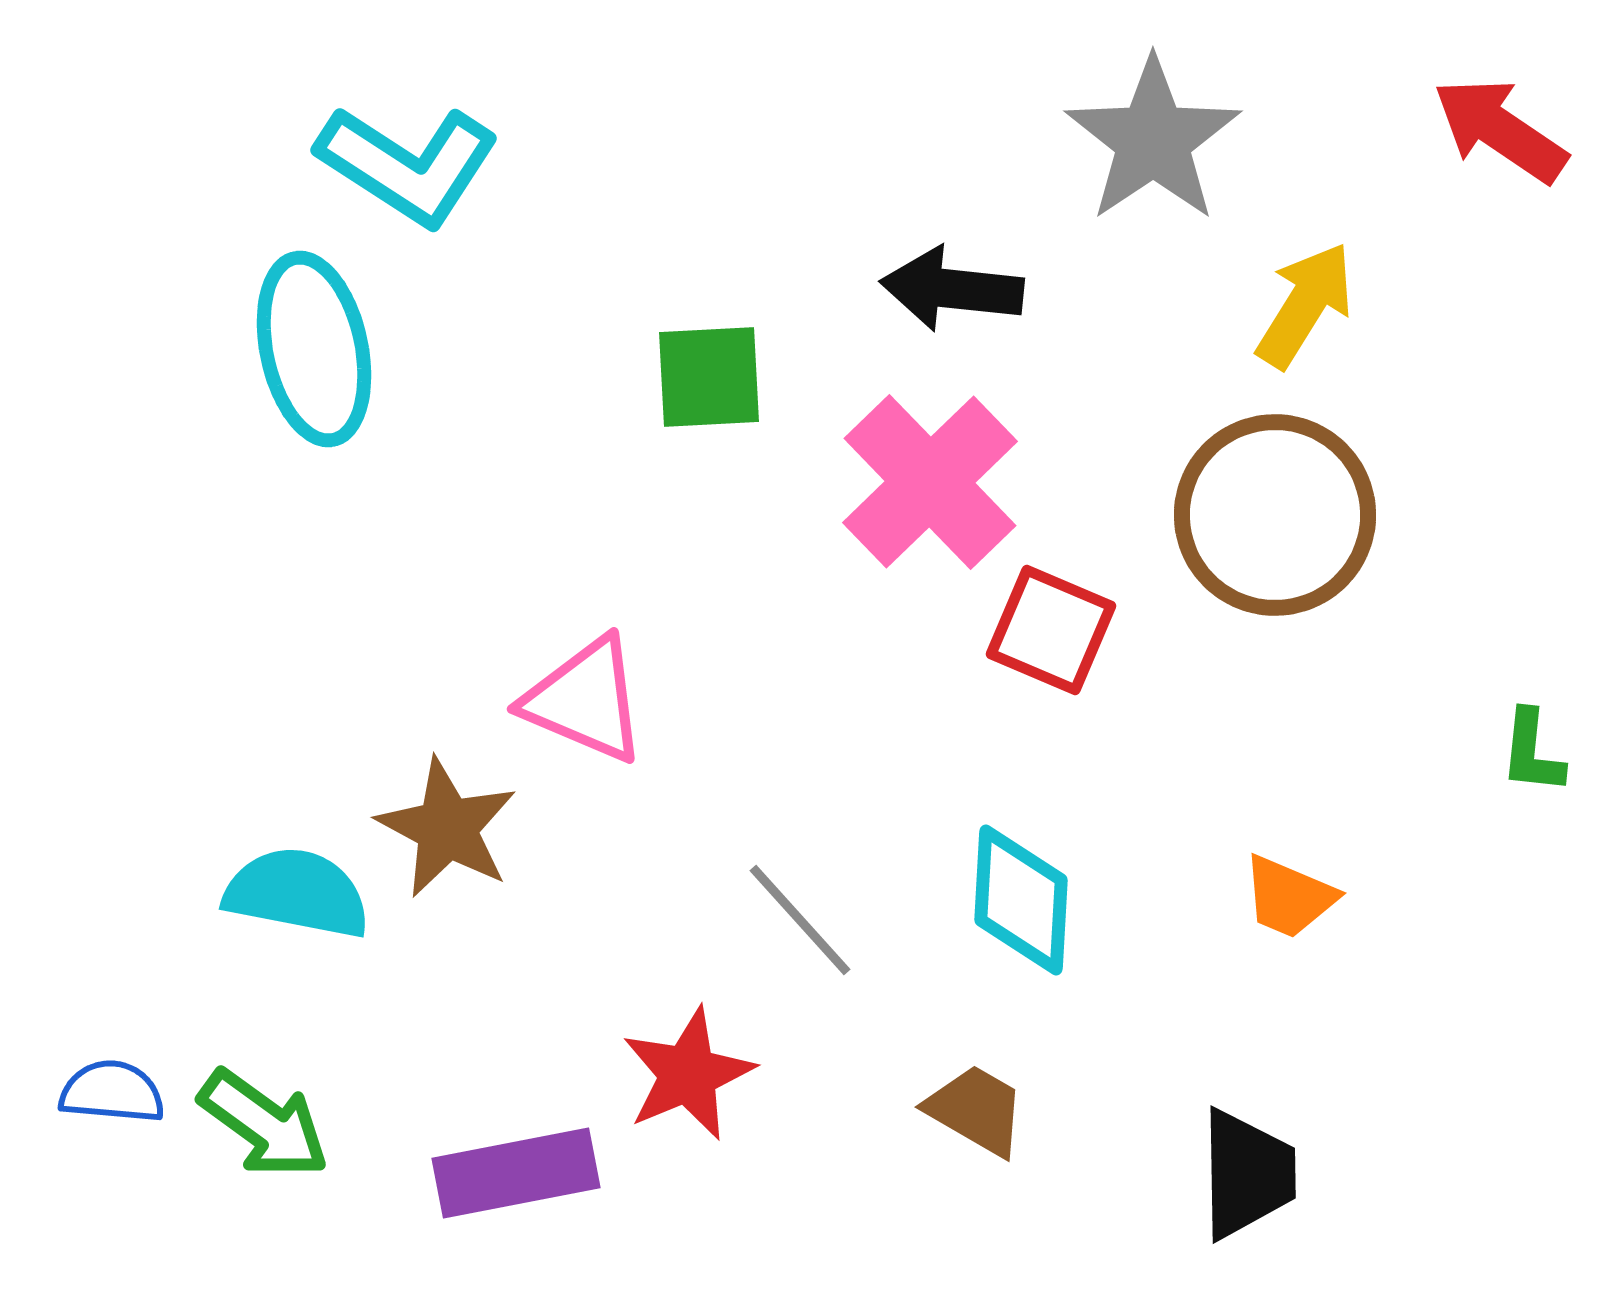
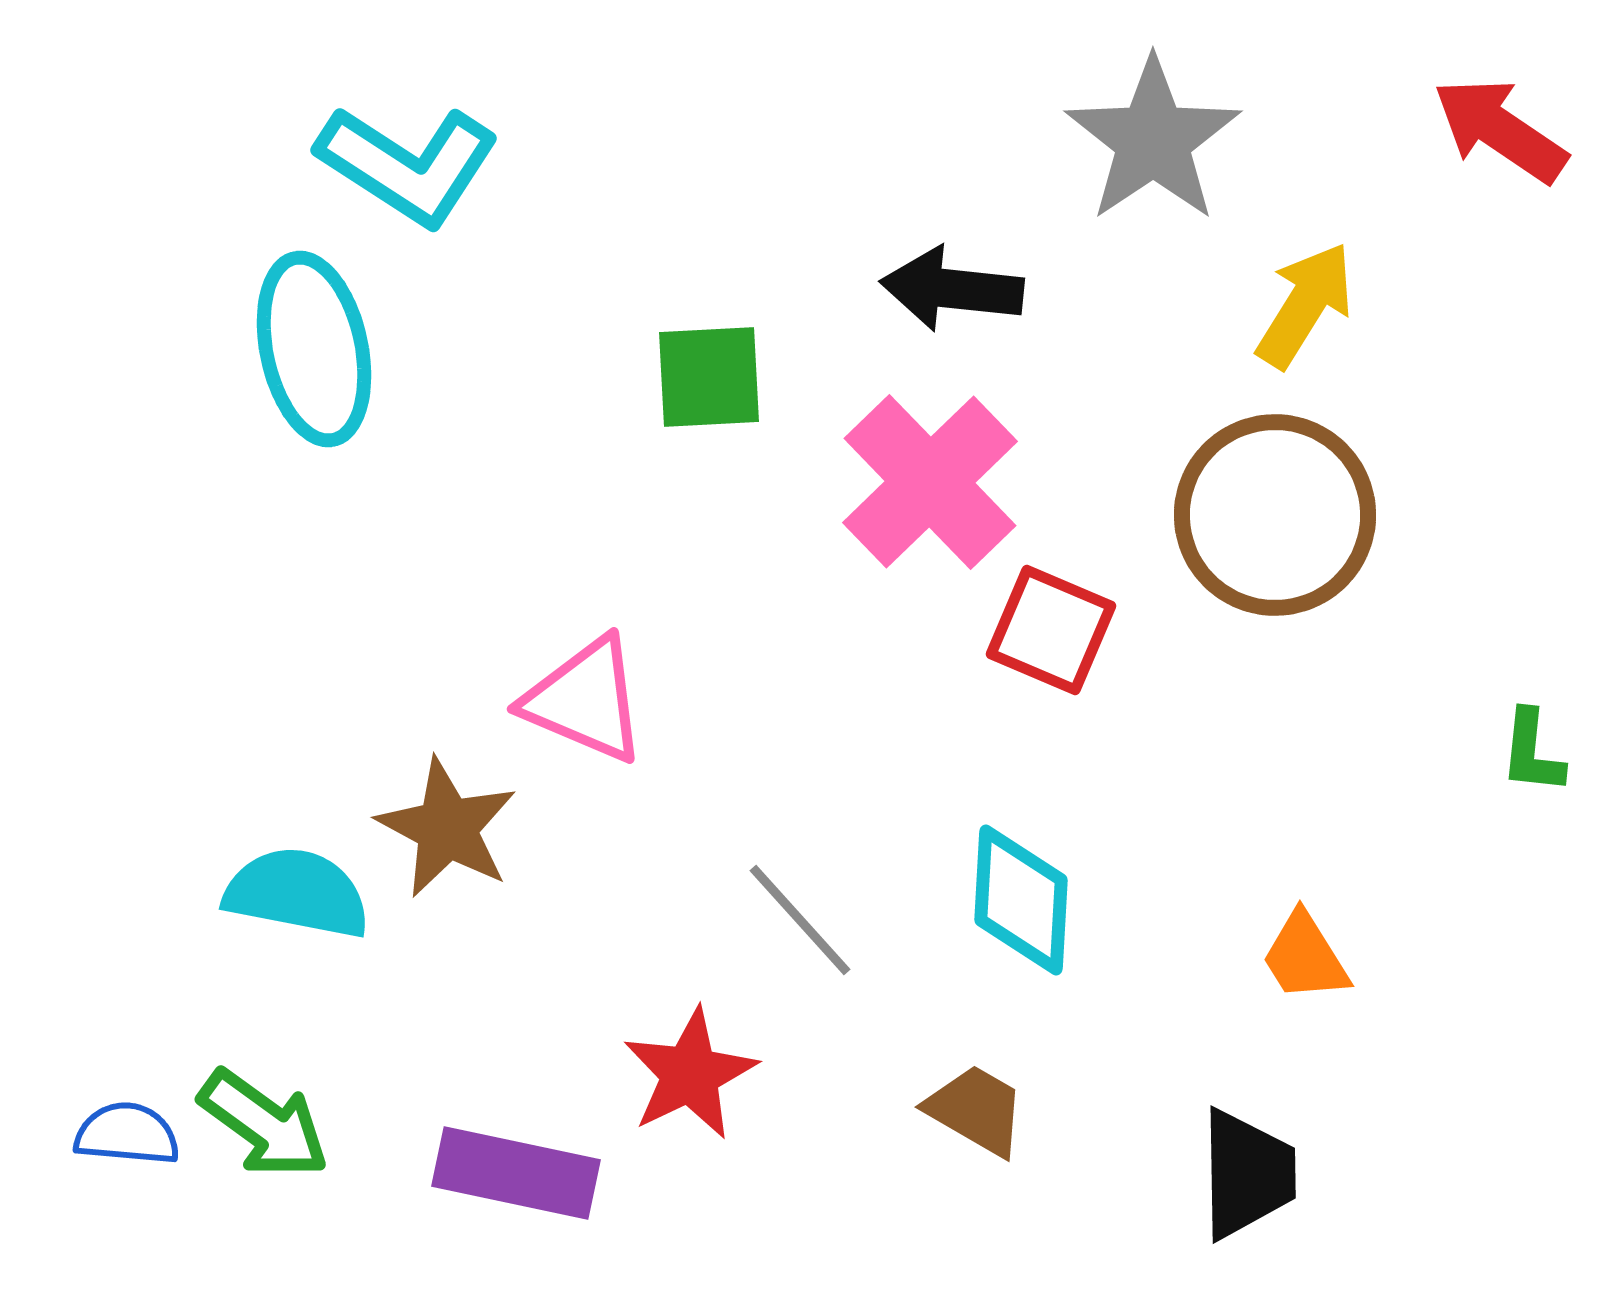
orange trapezoid: moved 16 px right, 60 px down; rotated 35 degrees clockwise
red star: moved 2 px right; rotated 3 degrees counterclockwise
blue semicircle: moved 15 px right, 42 px down
purple rectangle: rotated 23 degrees clockwise
